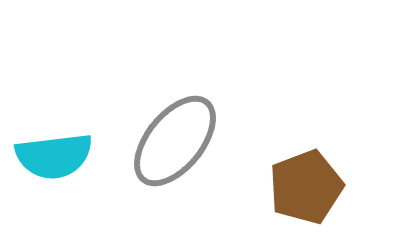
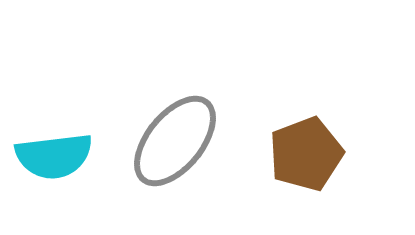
brown pentagon: moved 33 px up
